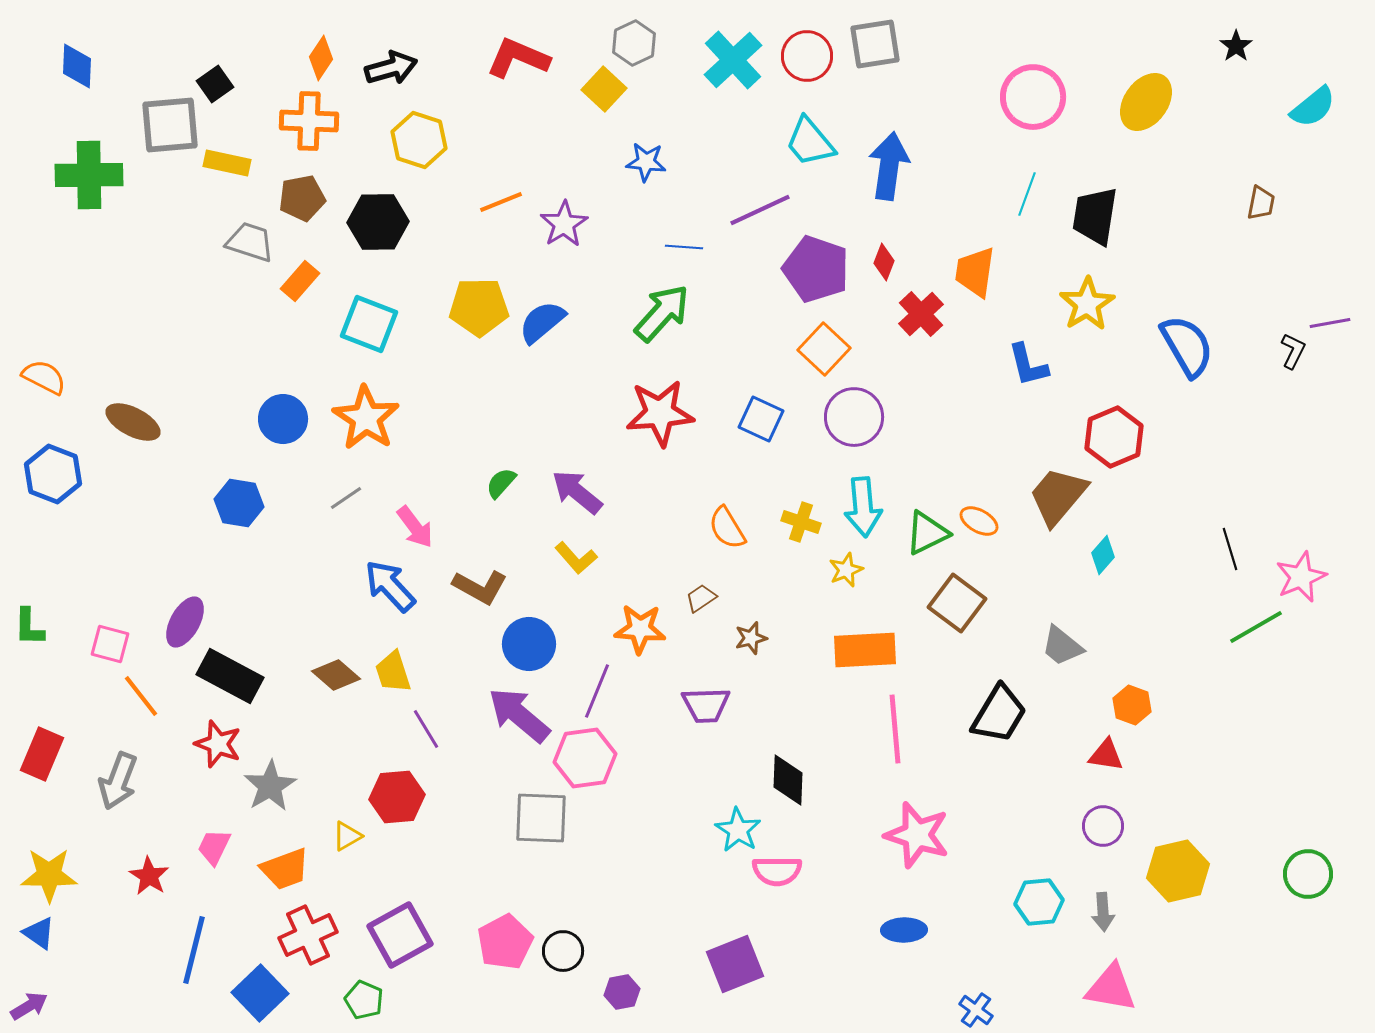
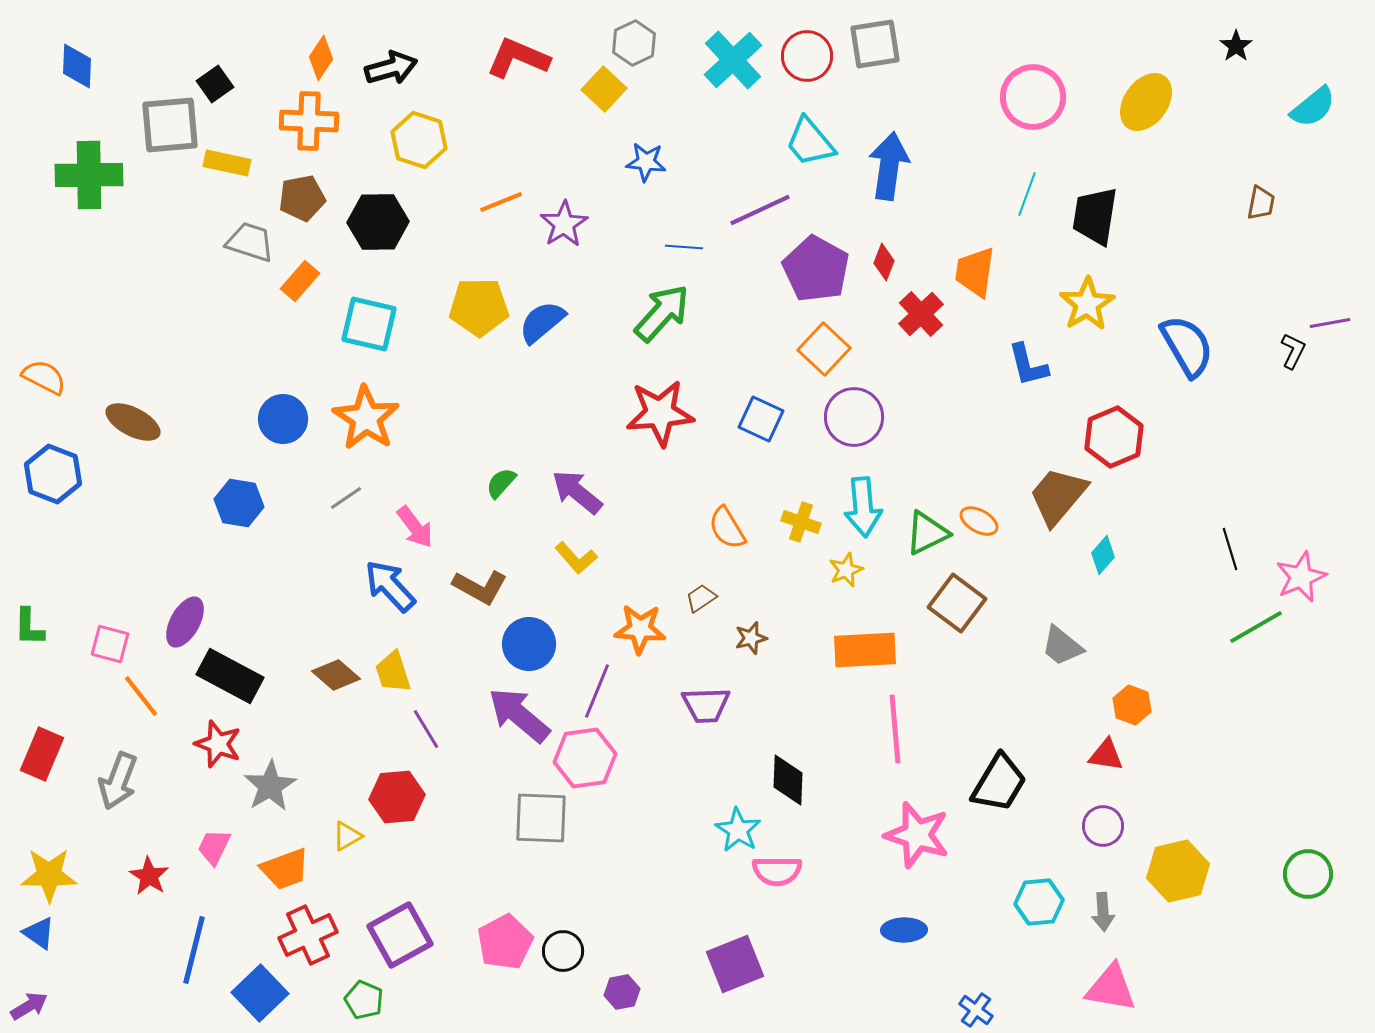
purple pentagon at (816, 269): rotated 10 degrees clockwise
cyan square at (369, 324): rotated 8 degrees counterclockwise
black trapezoid at (999, 714): moved 69 px down
